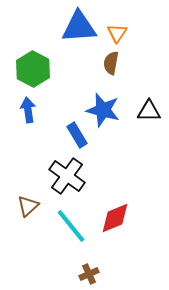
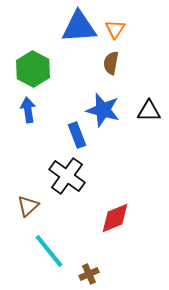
orange triangle: moved 2 px left, 4 px up
blue rectangle: rotated 10 degrees clockwise
cyan line: moved 22 px left, 25 px down
